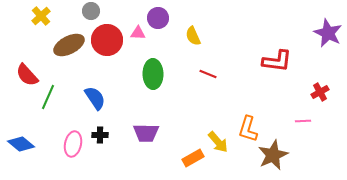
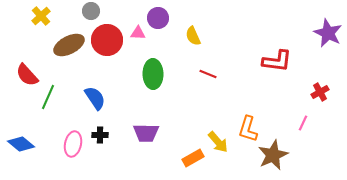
pink line: moved 2 px down; rotated 63 degrees counterclockwise
